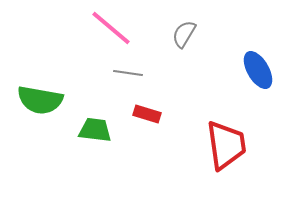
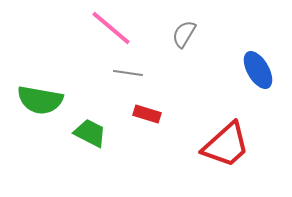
green trapezoid: moved 5 px left, 3 px down; rotated 20 degrees clockwise
red trapezoid: rotated 56 degrees clockwise
